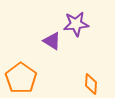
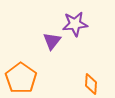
purple star: moved 1 px left
purple triangle: rotated 36 degrees clockwise
